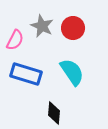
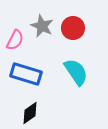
cyan semicircle: moved 4 px right
black diamond: moved 24 px left; rotated 50 degrees clockwise
